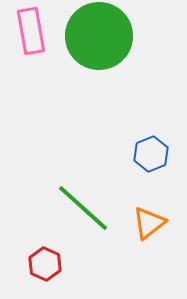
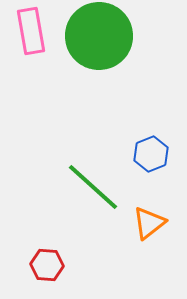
green line: moved 10 px right, 21 px up
red hexagon: moved 2 px right, 1 px down; rotated 20 degrees counterclockwise
